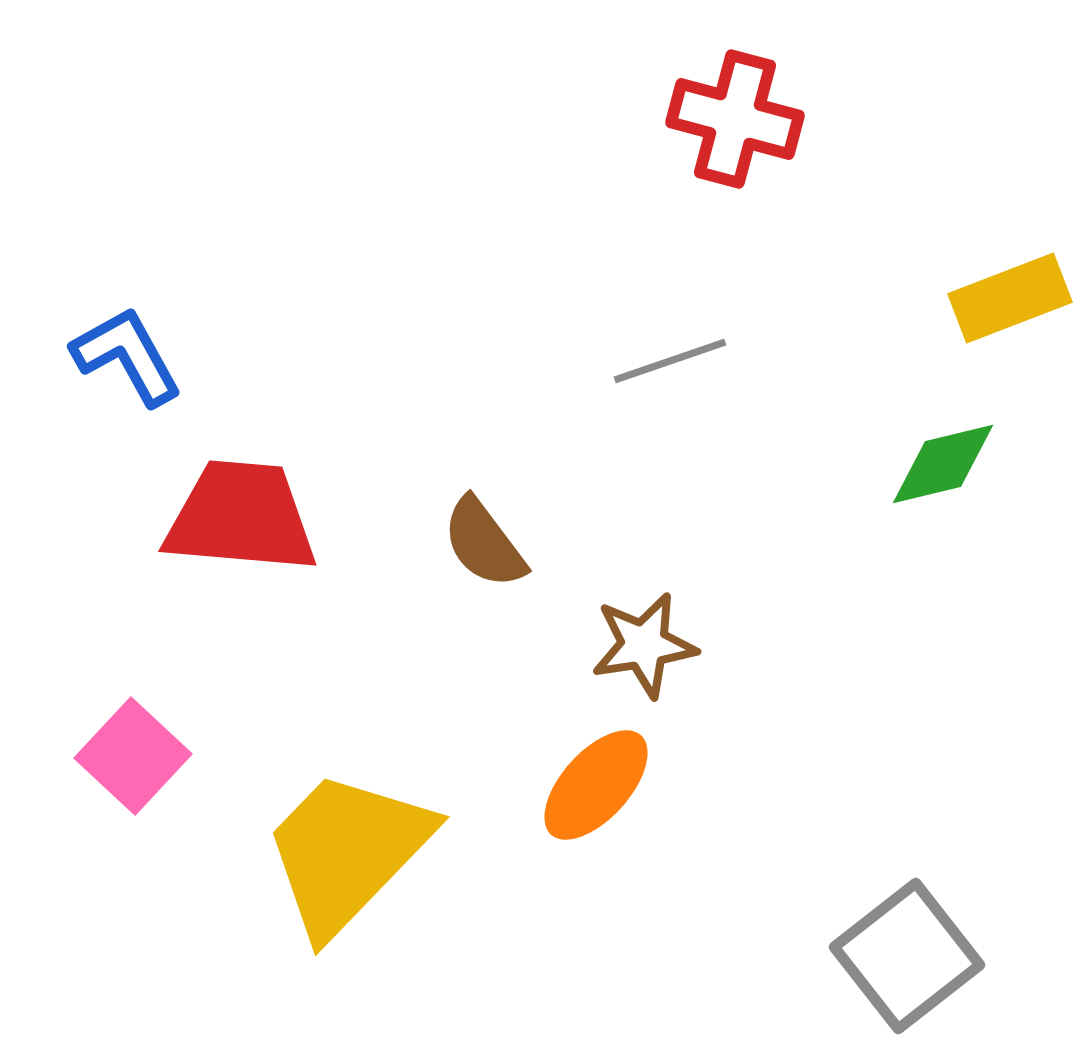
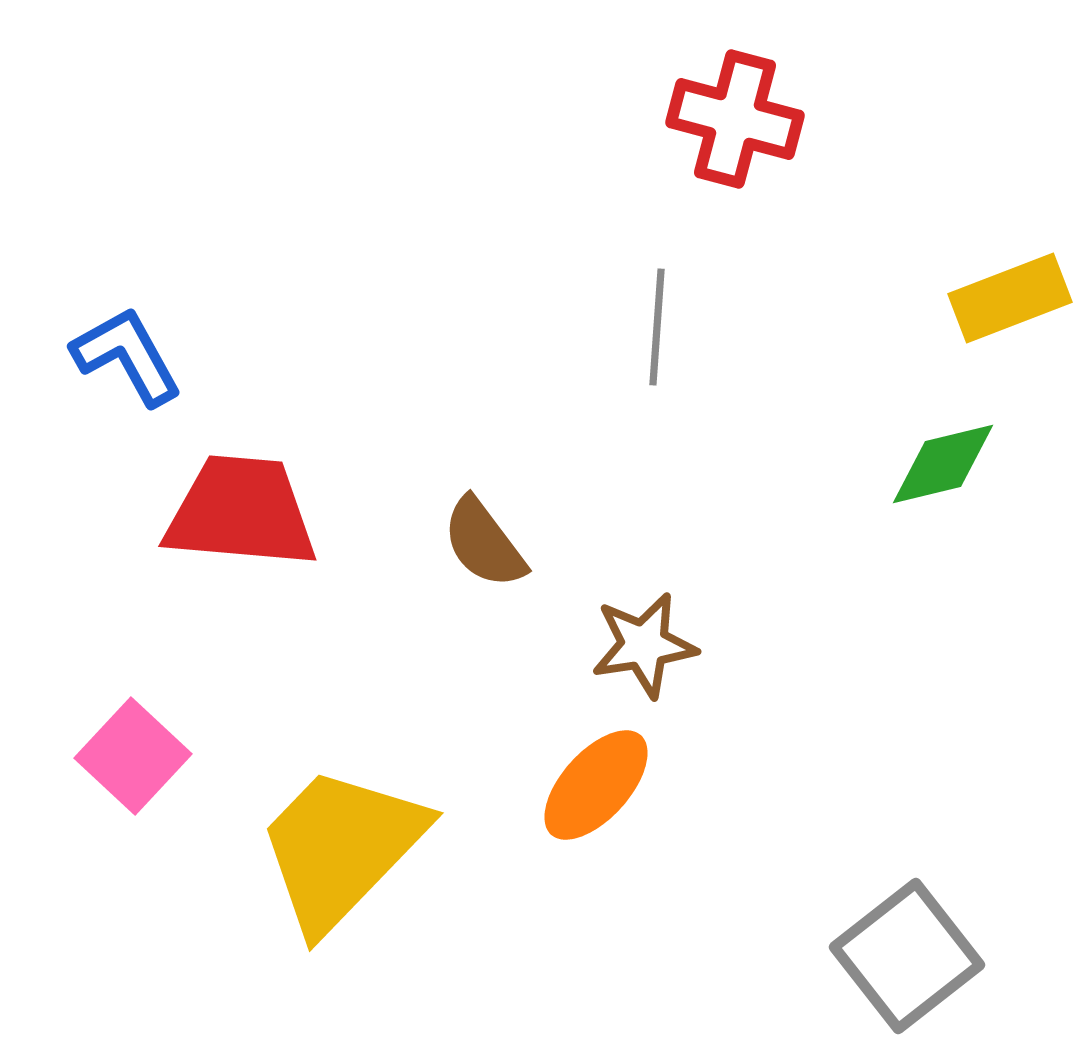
gray line: moved 13 px left, 34 px up; rotated 67 degrees counterclockwise
red trapezoid: moved 5 px up
yellow trapezoid: moved 6 px left, 4 px up
